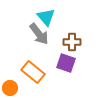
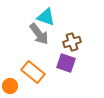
cyan triangle: rotated 30 degrees counterclockwise
brown cross: rotated 18 degrees counterclockwise
orange circle: moved 2 px up
